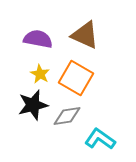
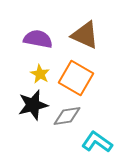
cyan L-shape: moved 3 px left, 3 px down
